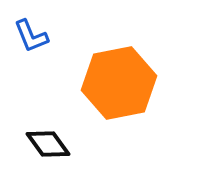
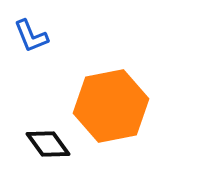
orange hexagon: moved 8 px left, 23 px down
